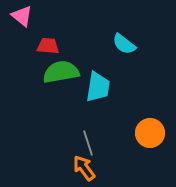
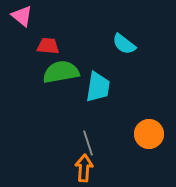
orange circle: moved 1 px left, 1 px down
orange arrow: rotated 40 degrees clockwise
